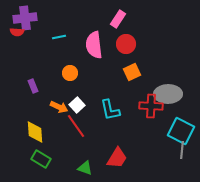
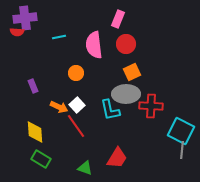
pink rectangle: rotated 12 degrees counterclockwise
orange circle: moved 6 px right
gray ellipse: moved 42 px left
